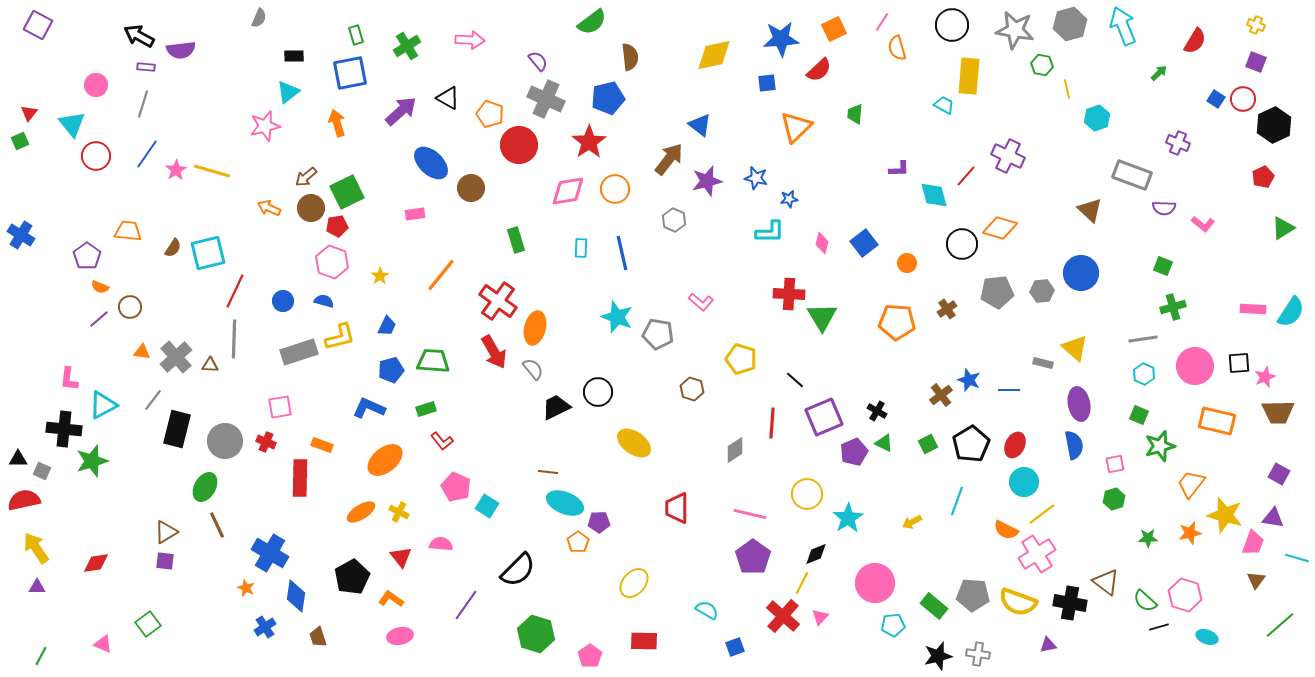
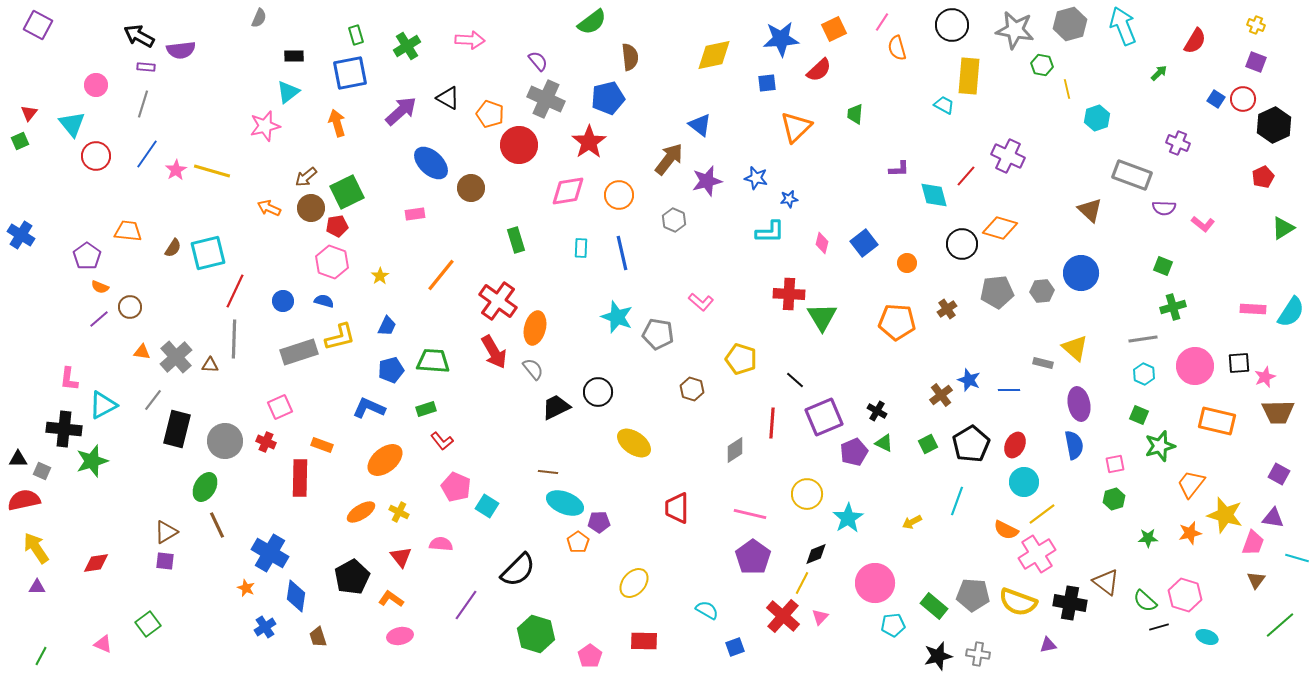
orange circle at (615, 189): moved 4 px right, 6 px down
pink square at (280, 407): rotated 15 degrees counterclockwise
